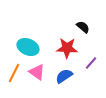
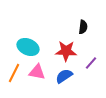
black semicircle: rotated 56 degrees clockwise
red star: moved 1 px left, 3 px down
pink triangle: rotated 24 degrees counterclockwise
